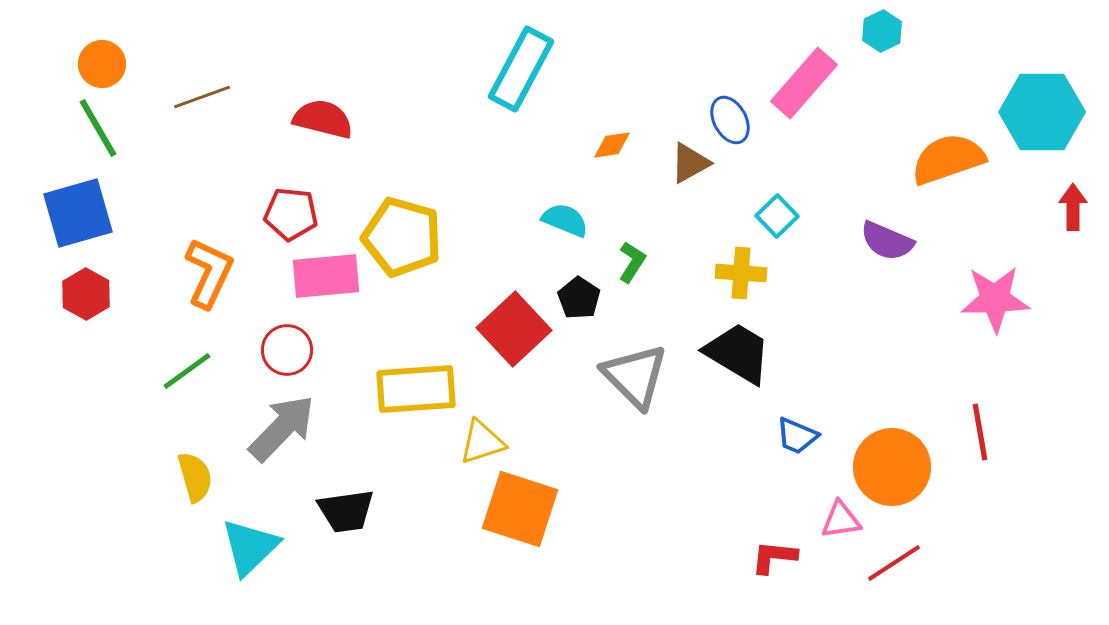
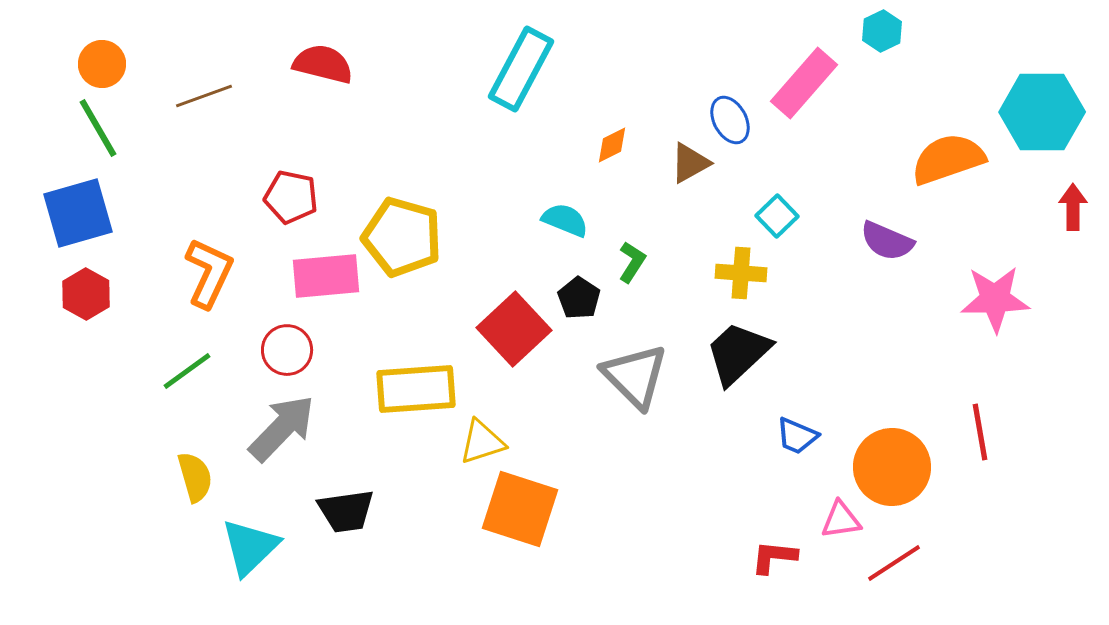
brown line at (202, 97): moved 2 px right, 1 px up
red semicircle at (323, 119): moved 55 px up
orange diamond at (612, 145): rotated 18 degrees counterclockwise
red pentagon at (291, 214): moved 17 px up; rotated 6 degrees clockwise
black trapezoid at (738, 353): rotated 74 degrees counterclockwise
